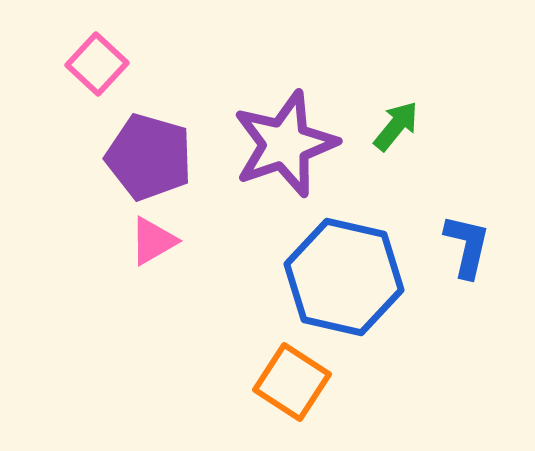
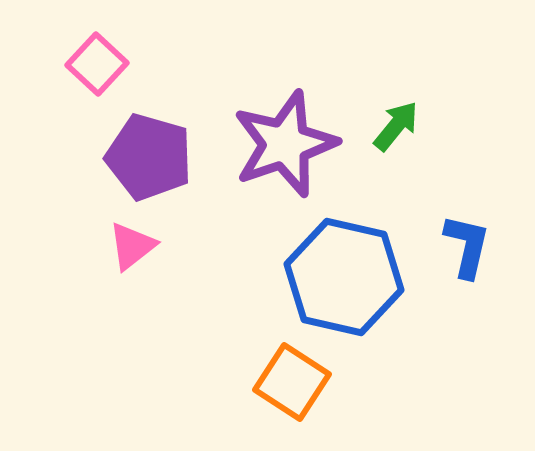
pink triangle: moved 21 px left, 5 px down; rotated 8 degrees counterclockwise
